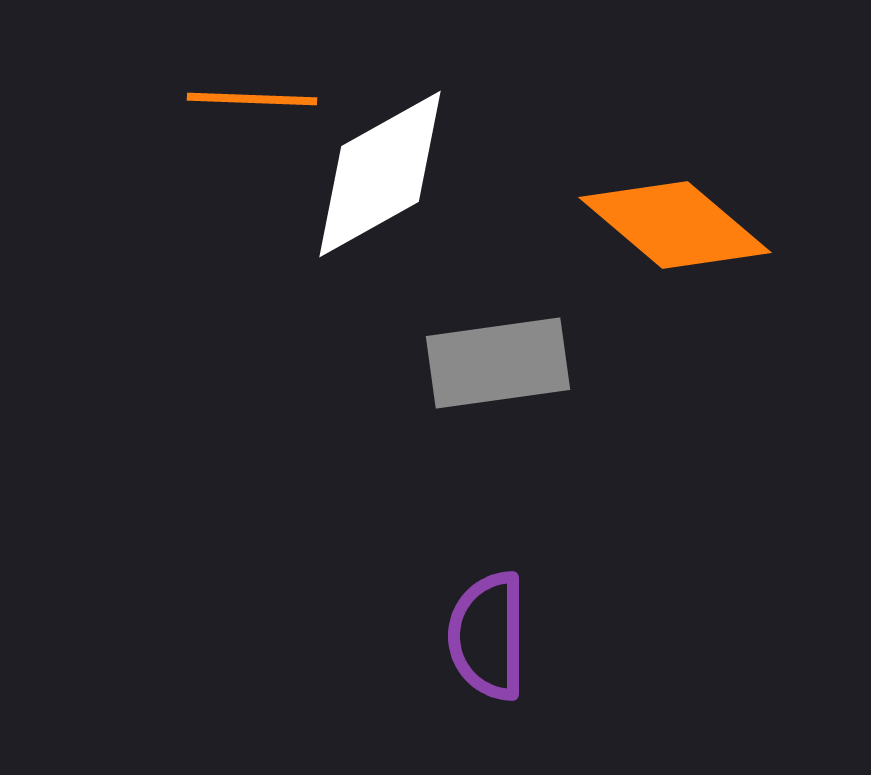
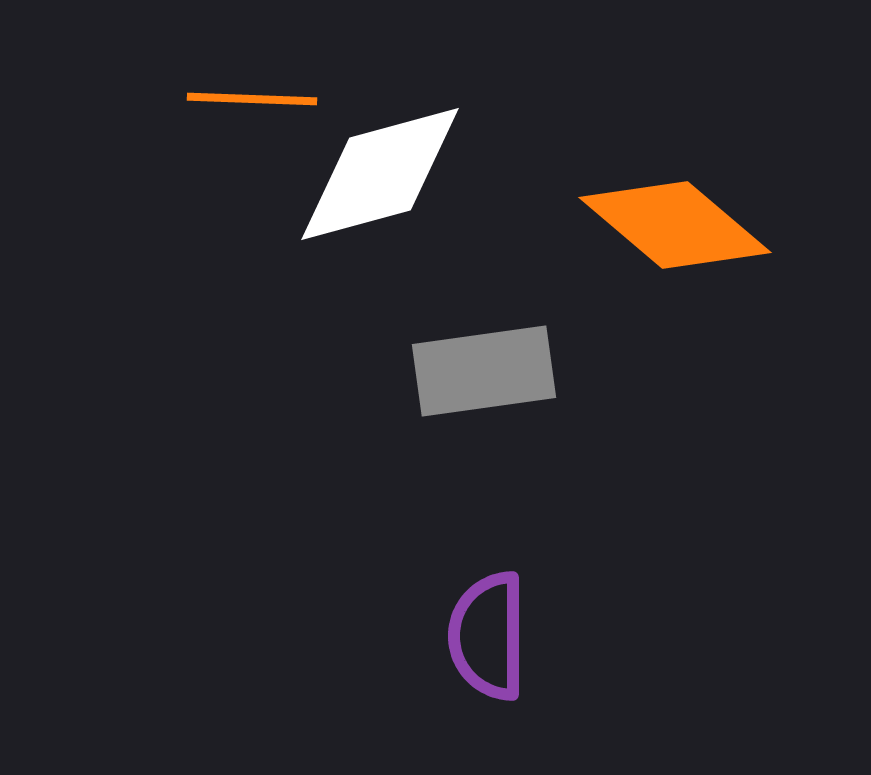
white diamond: rotated 14 degrees clockwise
gray rectangle: moved 14 px left, 8 px down
